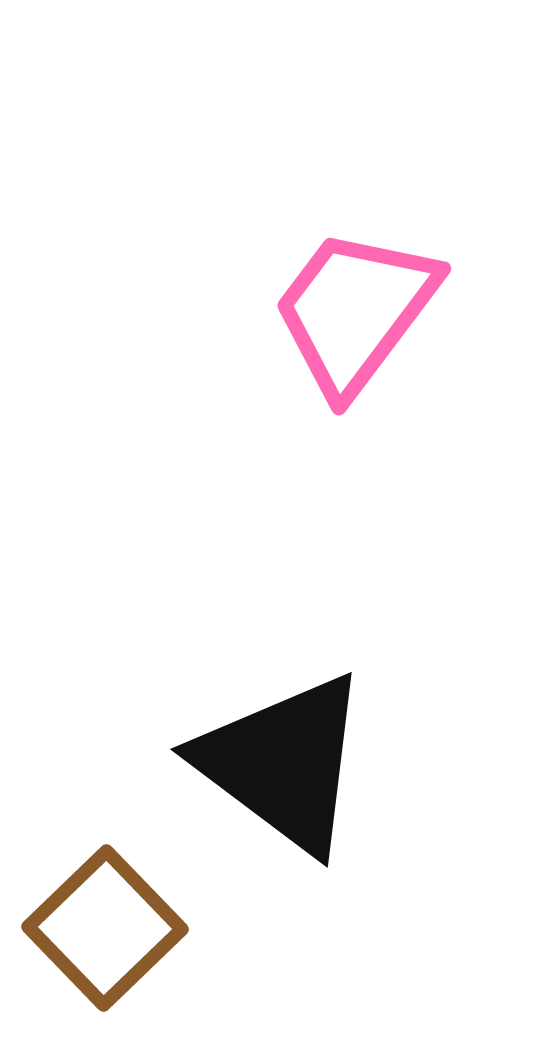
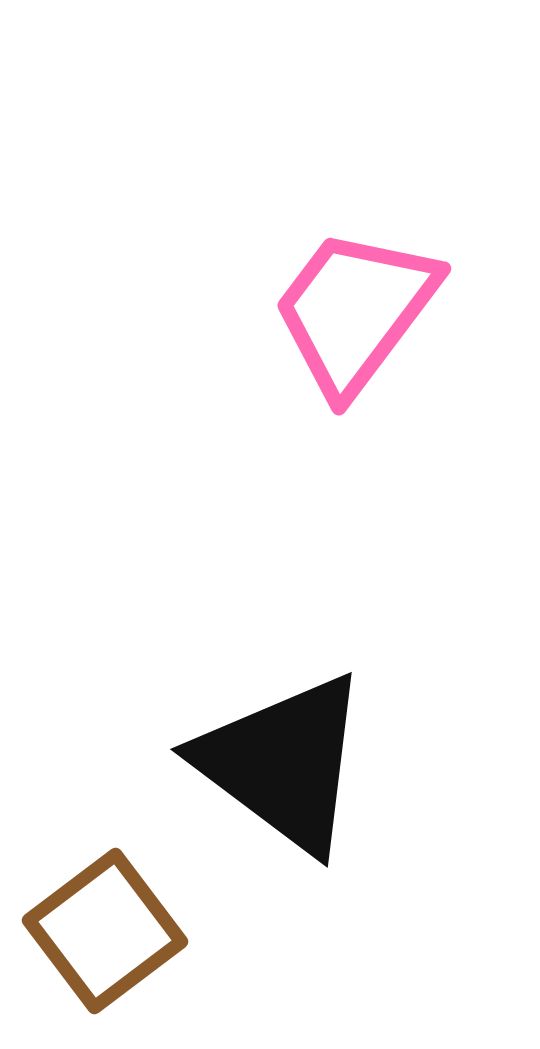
brown square: moved 3 px down; rotated 7 degrees clockwise
